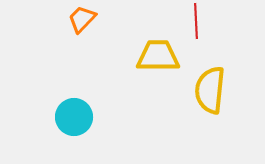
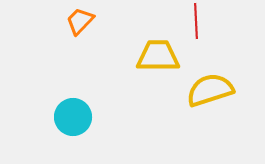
orange trapezoid: moved 2 px left, 2 px down
yellow semicircle: rotated 66 degrees clockwise
cyan circle: moved 1 px left
